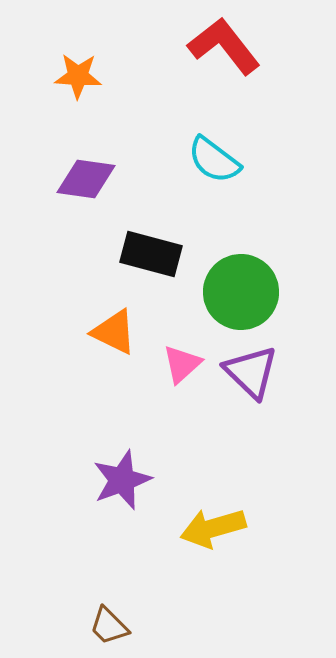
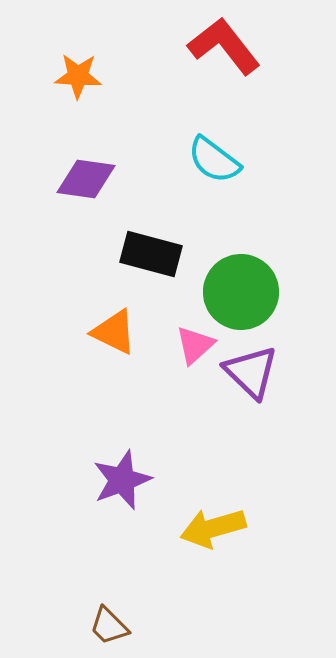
pink triangle: moved 13 px right, 19 px up
